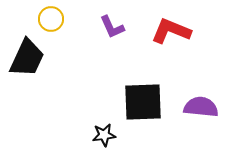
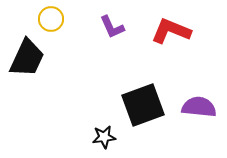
black square: moved 3 px down; rotated 18 degrees counterclockwise
purple semicircle: moved 2 px left
black star: moved 2 px down
